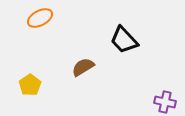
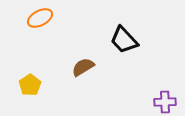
purple cross: rotated 15 degrees counterclockwise
